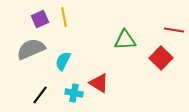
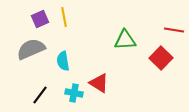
cyan semicircle: rotated 36 degrees counterclockwise
